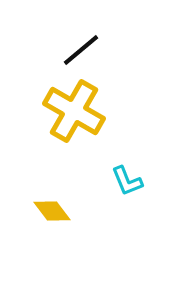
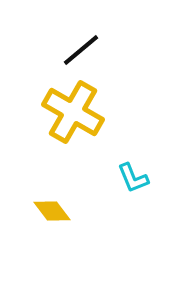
yellow cross: moved 1 px left, 1 px down
cyan L-shape: moved 6 px right, 3 px up
